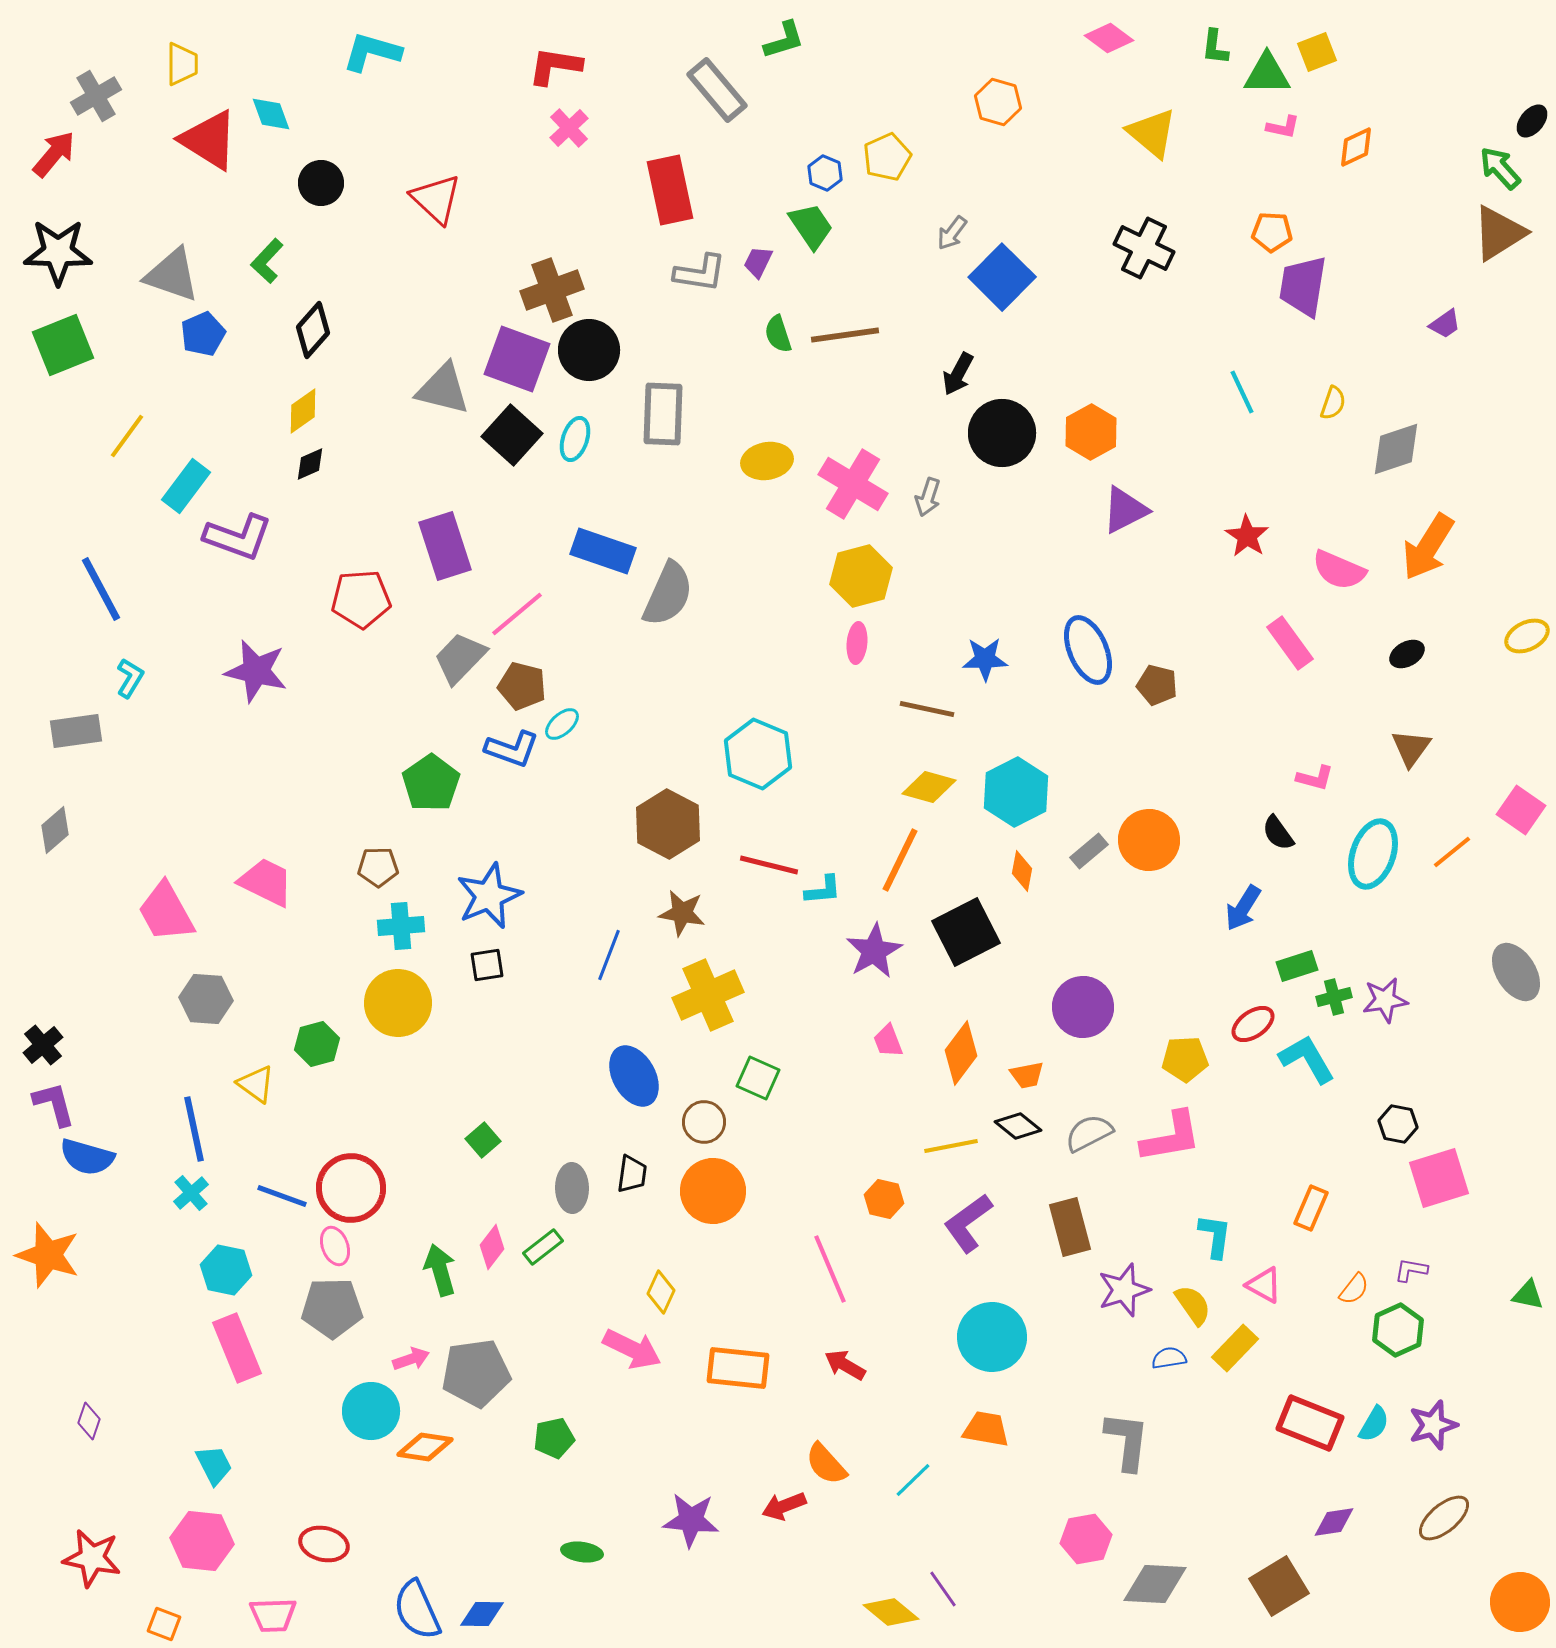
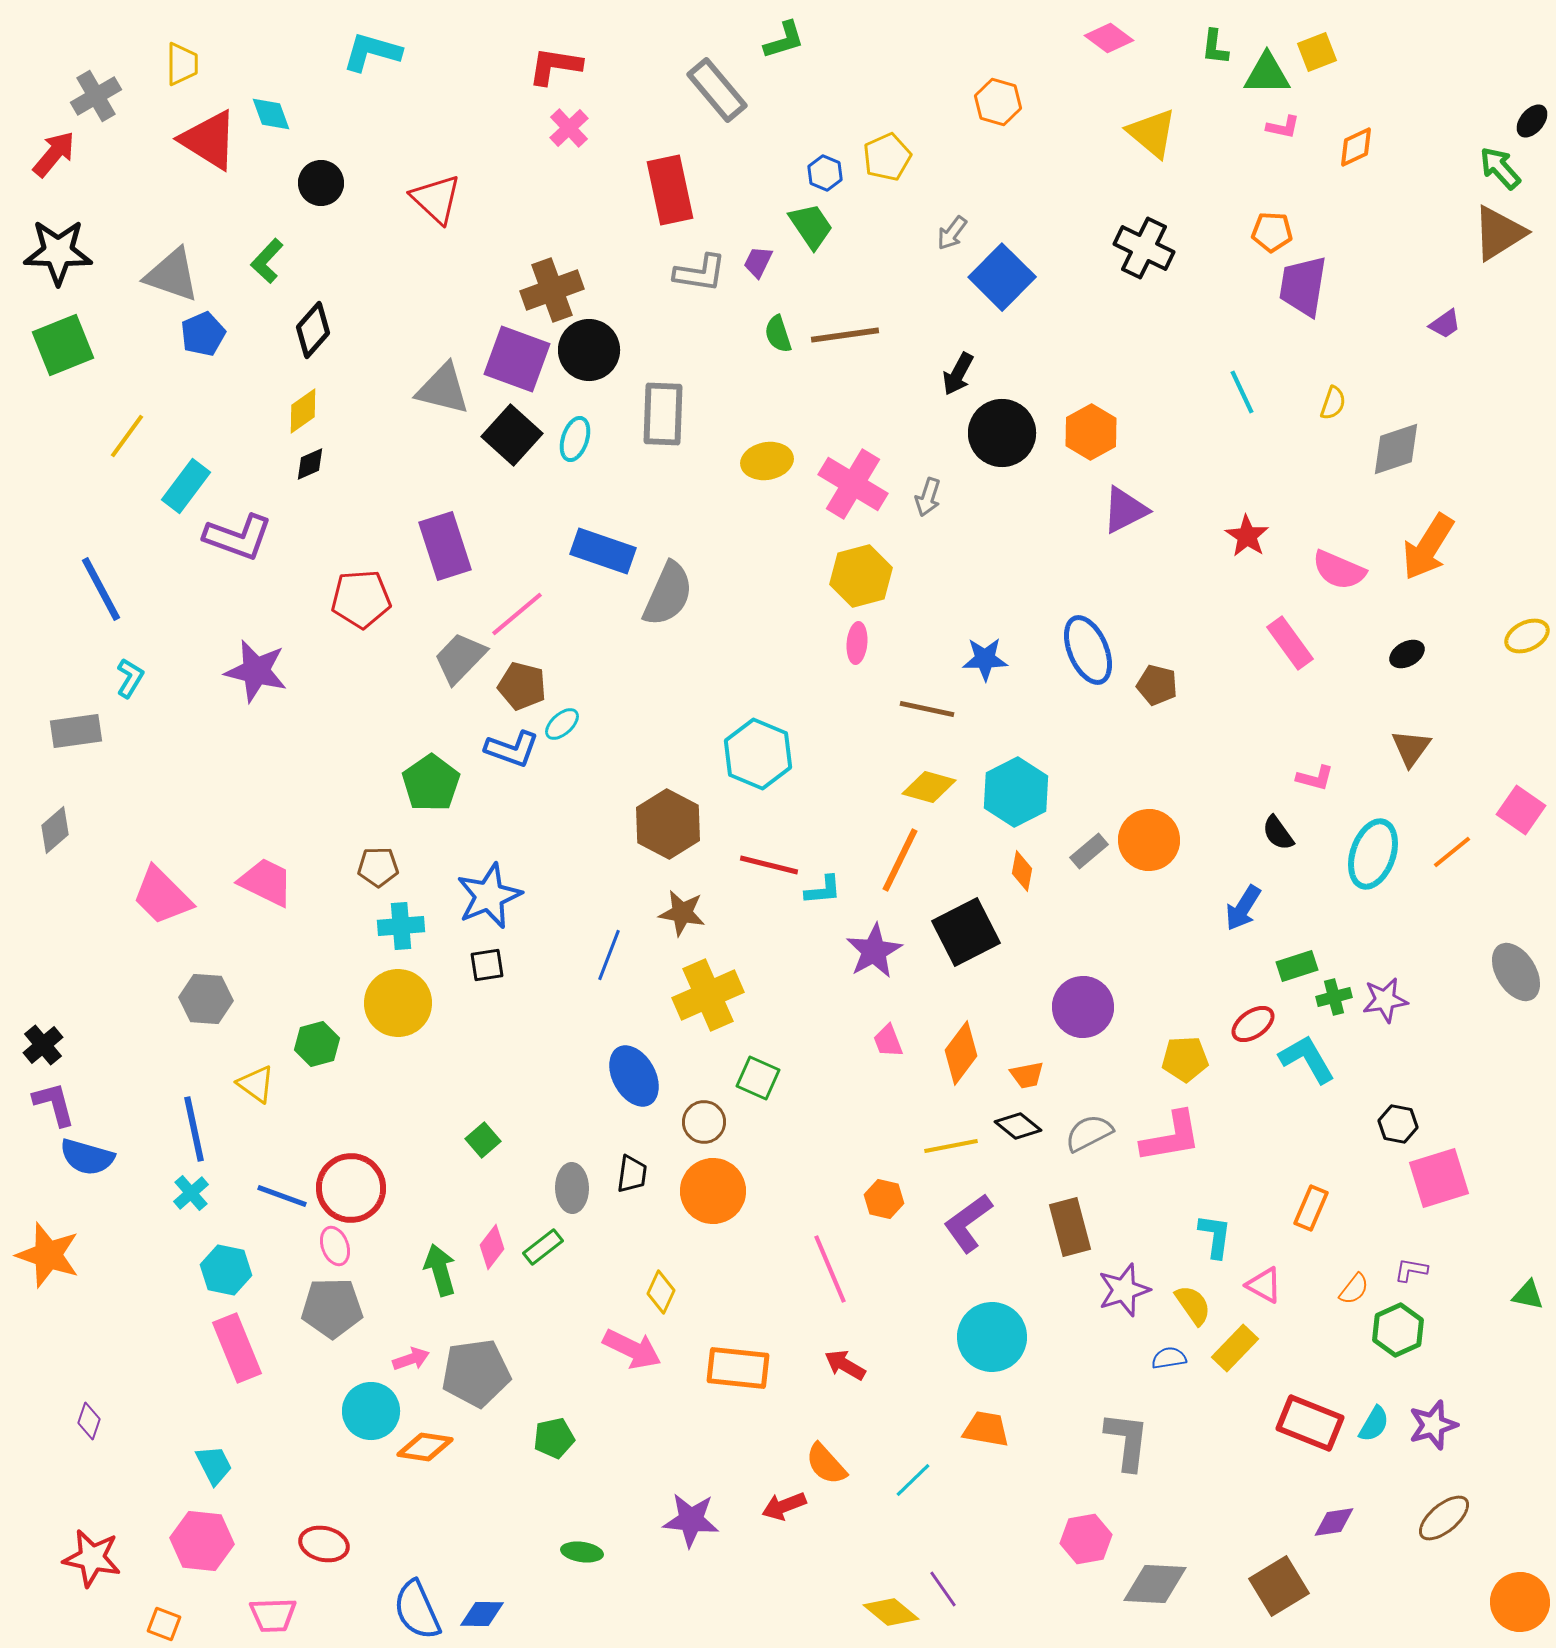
pink trapezoid at (166, 912): moved 4 px left, 16 px up; rotated 16 degrees counterclockwise
